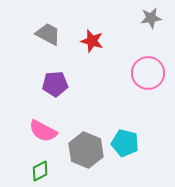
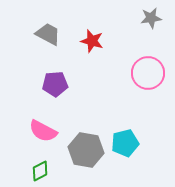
cyan pentagon: rotated 28 degrees counterclockwise
gray hexagon: rotated 12 degrees counterclockwise
